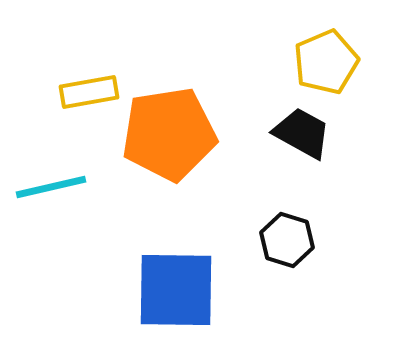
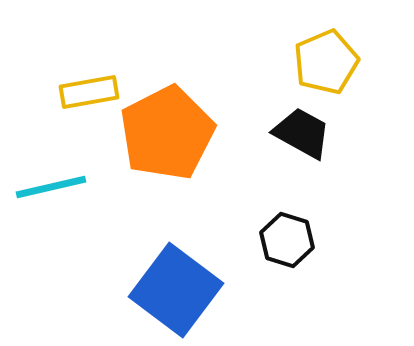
orange pentagon: moved 2 px left, 1 px up; rotated 18 degrees counterclockwise
blue square: rotated 36 degrees clockwise
